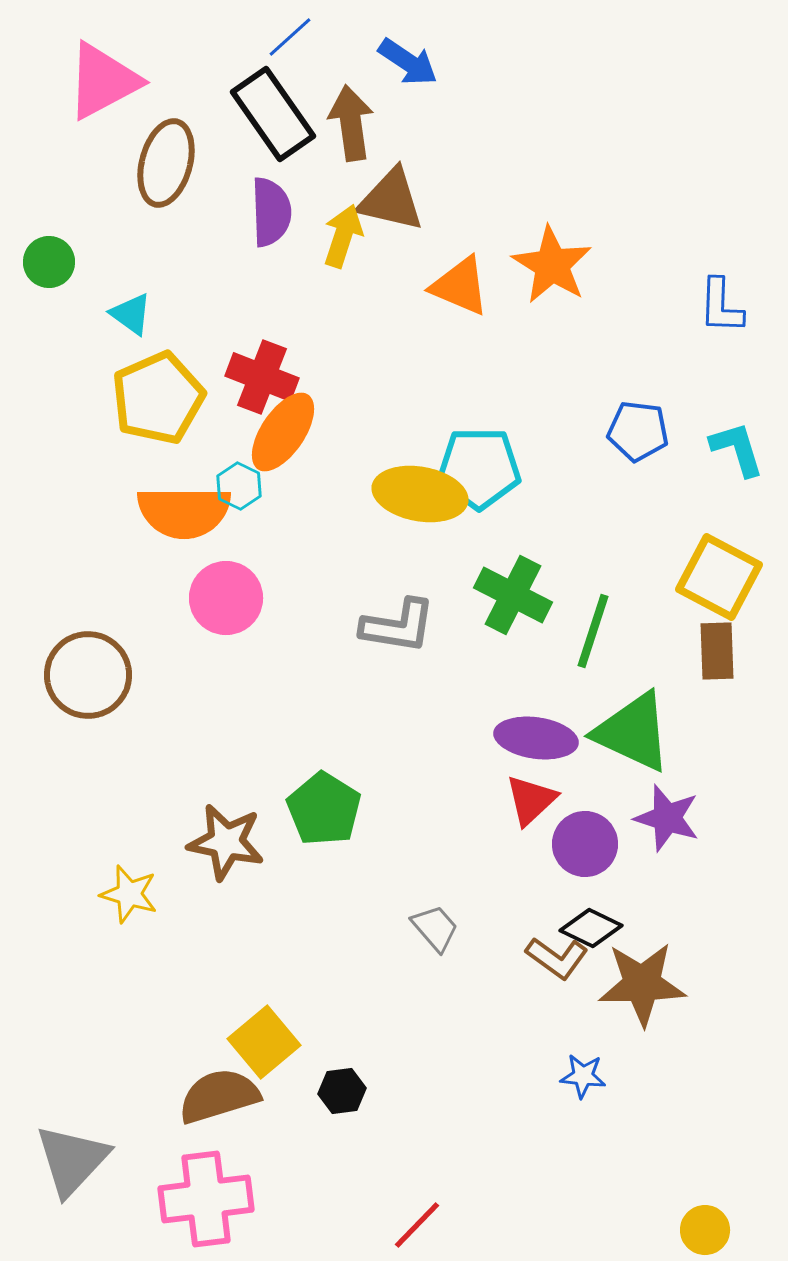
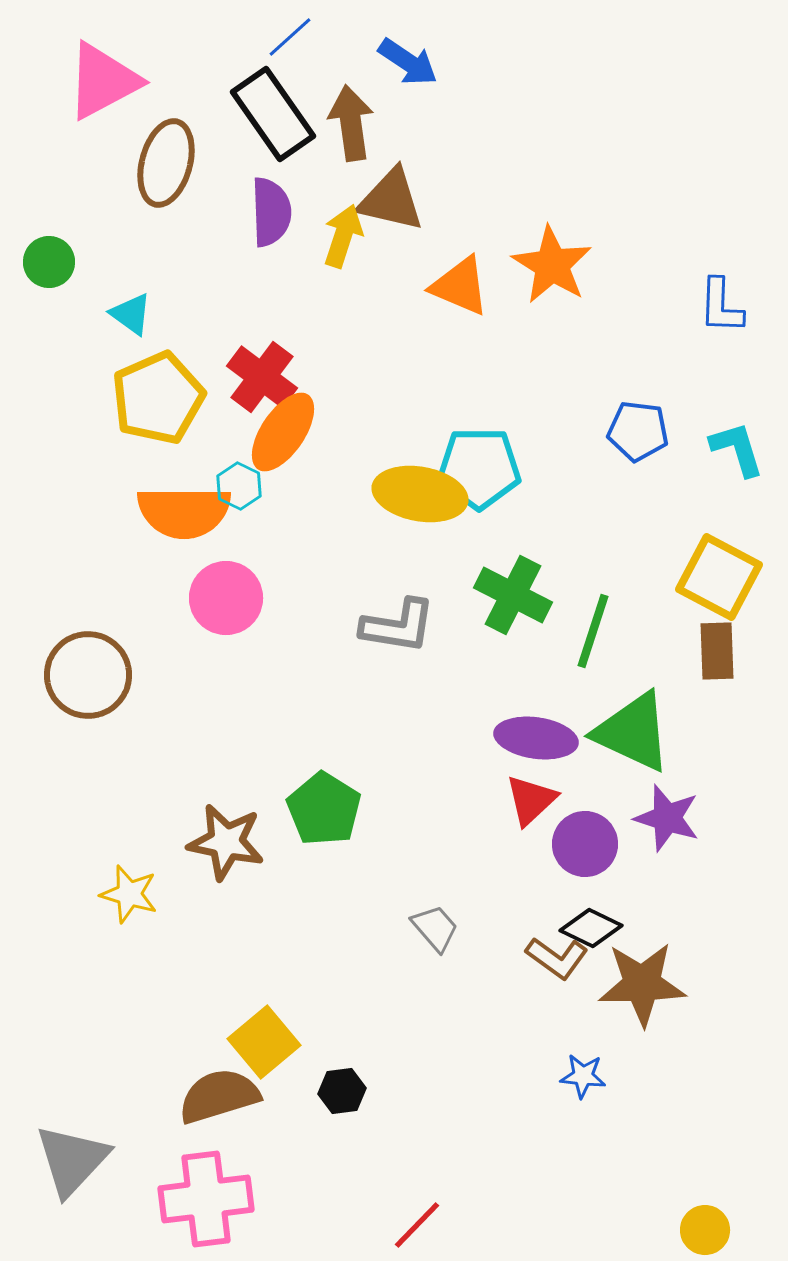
red cross at (262, 377): rotated 16 degrees clockwise
